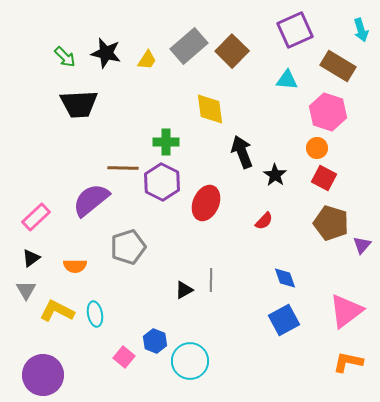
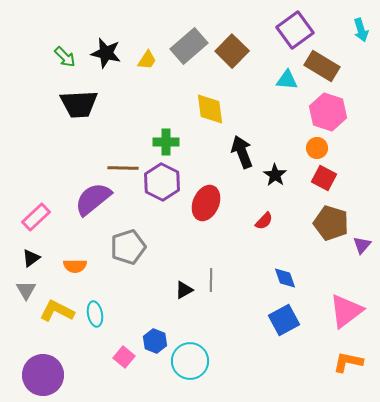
purple square at (295, 30): rotated 12 degrees counterclockwise
brown rectangle at (338, 66): moved 16 px left
purple semicircle at (91, 200): moved 2 px right, 1 px up
